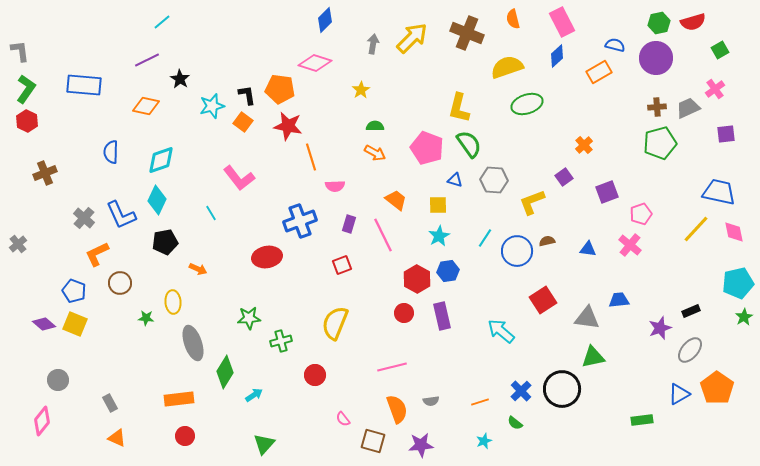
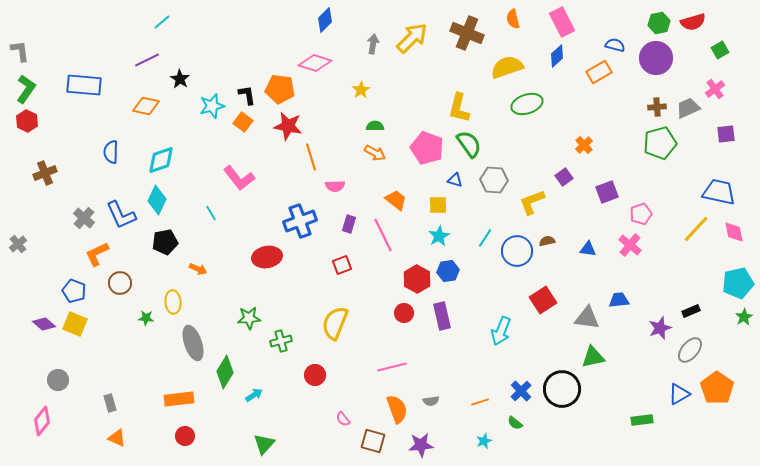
cyan arrow at (501, 331): rotated 108 degrees counterclockwise
gray rectangle at (110, 403): rotated 12 degrees clockwise
